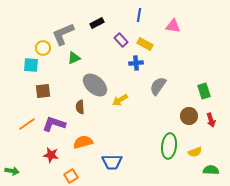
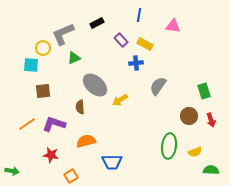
orange semicircle: moved 3 px right, 1 px up
